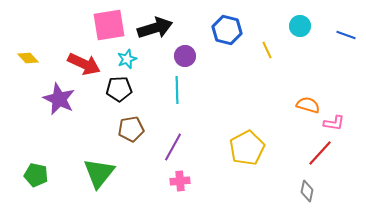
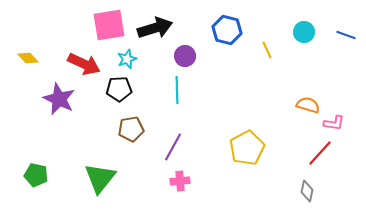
cyan circle: moved 4 px right, 6 px down
green triangle: moved 1 px right, 5 px down
